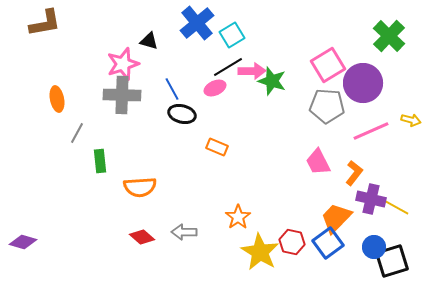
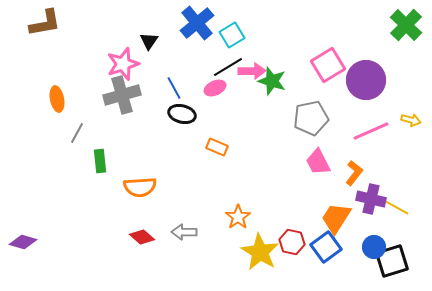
green cross: moved 17 px right, 11 px up
black triangle: rotated 48 degrees clockwise
purple circle: moved 3 px right, 3 px up
blue line: moved 2 px right, 1 px up
gray cross: rotated 18 degrees counterclockwise
gray pentagon: moved 16 px left, 12 px down; rotated 16 degrees counterclockwise
orange trapezoid: rotated 12 degrees counterclockwise
blue square: moved 2 px left, 4 px down
